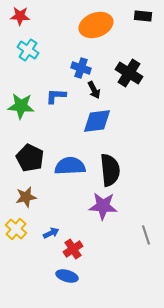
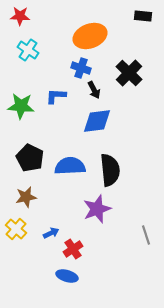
orange ellipse: moved 6 px left, 11 px down
black cross: rotated 12 degrees clockwise
purple star: moved 6 px left, 3 px down; rotated 24 degrees counterclockwise
